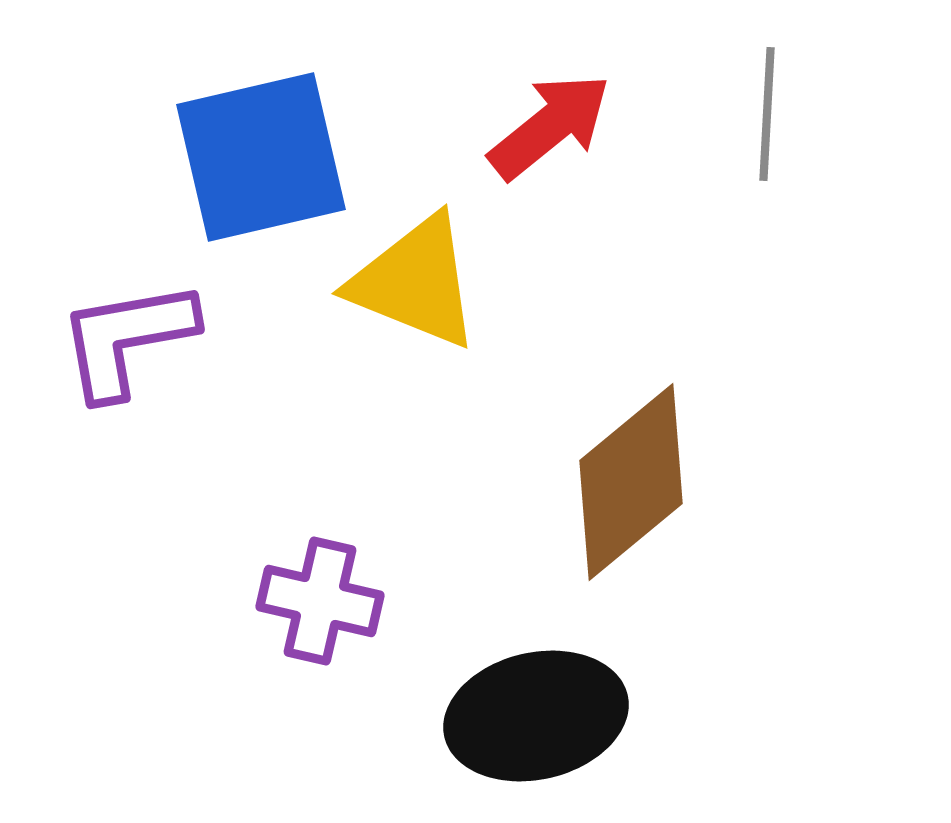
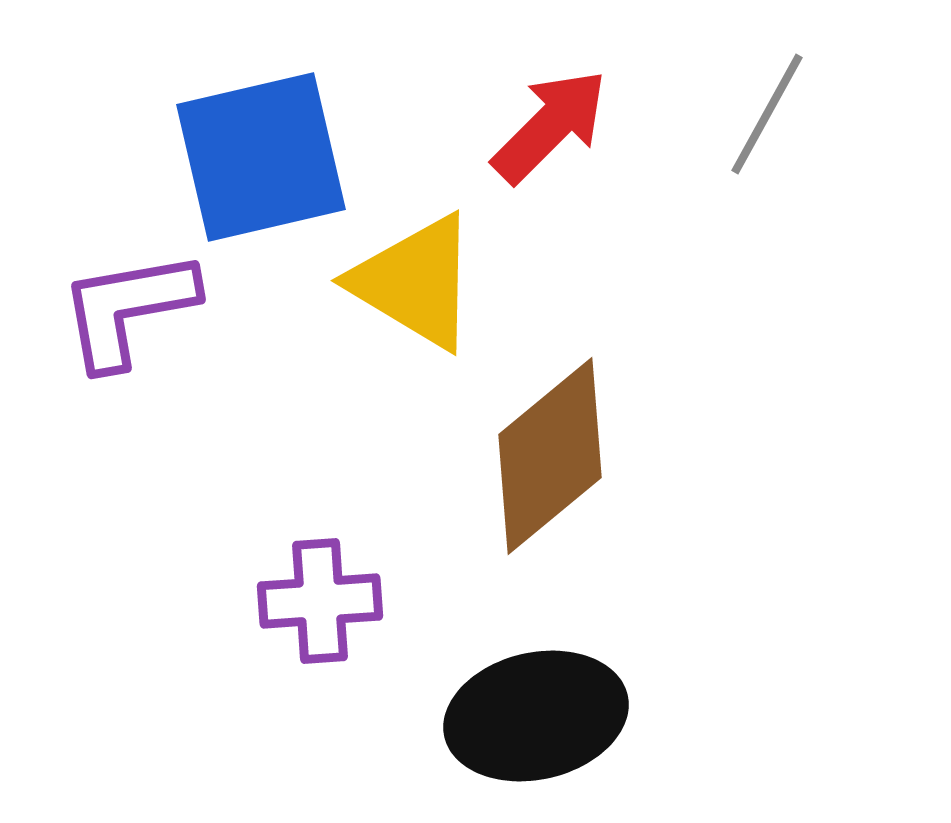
gray line: rotated 26 degrees clockwise
red arrow: rotated 6 degrees counterclockwise
yellow triangle: rotated 9 degrees clockwise
purple L-shape: moved 1 px right, 30 px up
brown diamond: moved 81 px left, 26 px up
purple cross: rotated 17 degrees counterclockwise
